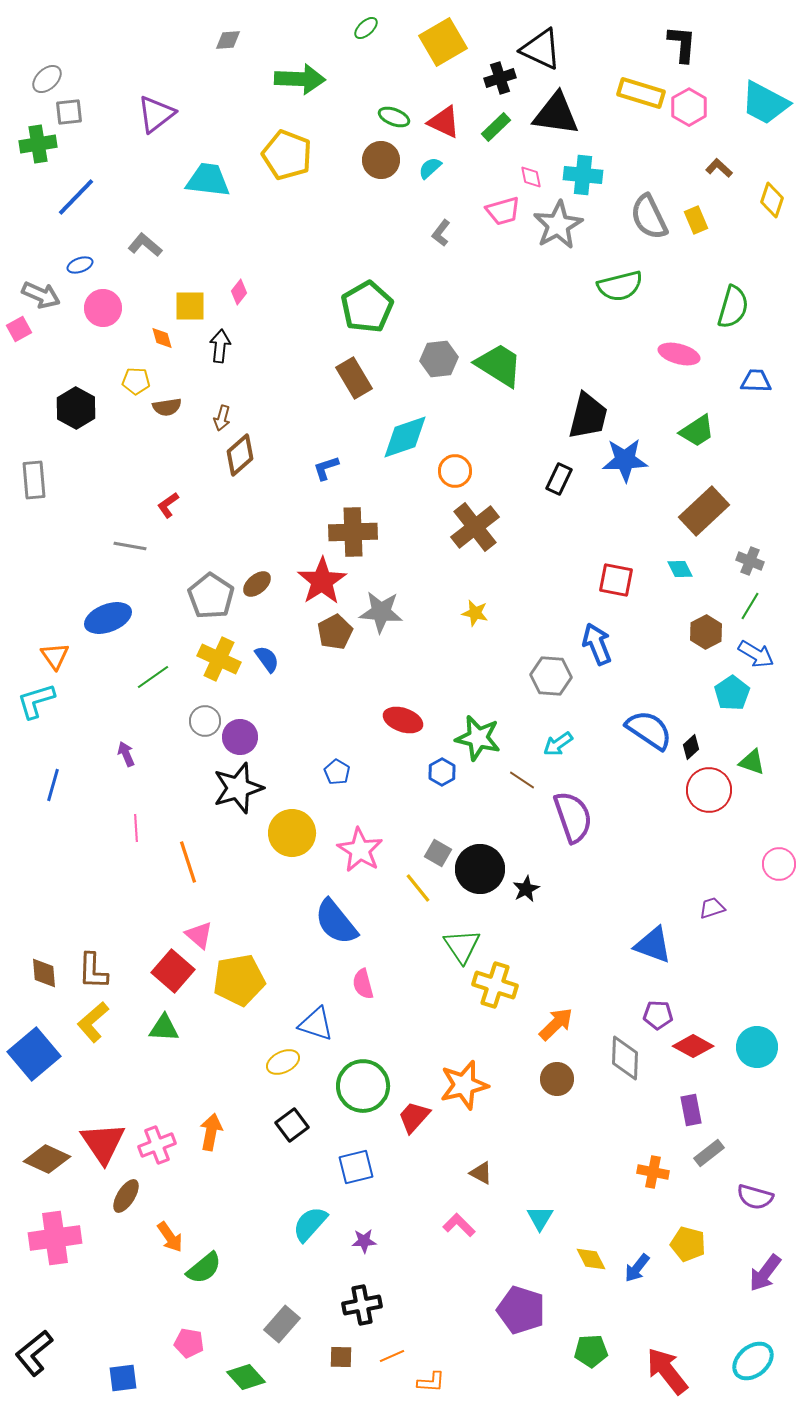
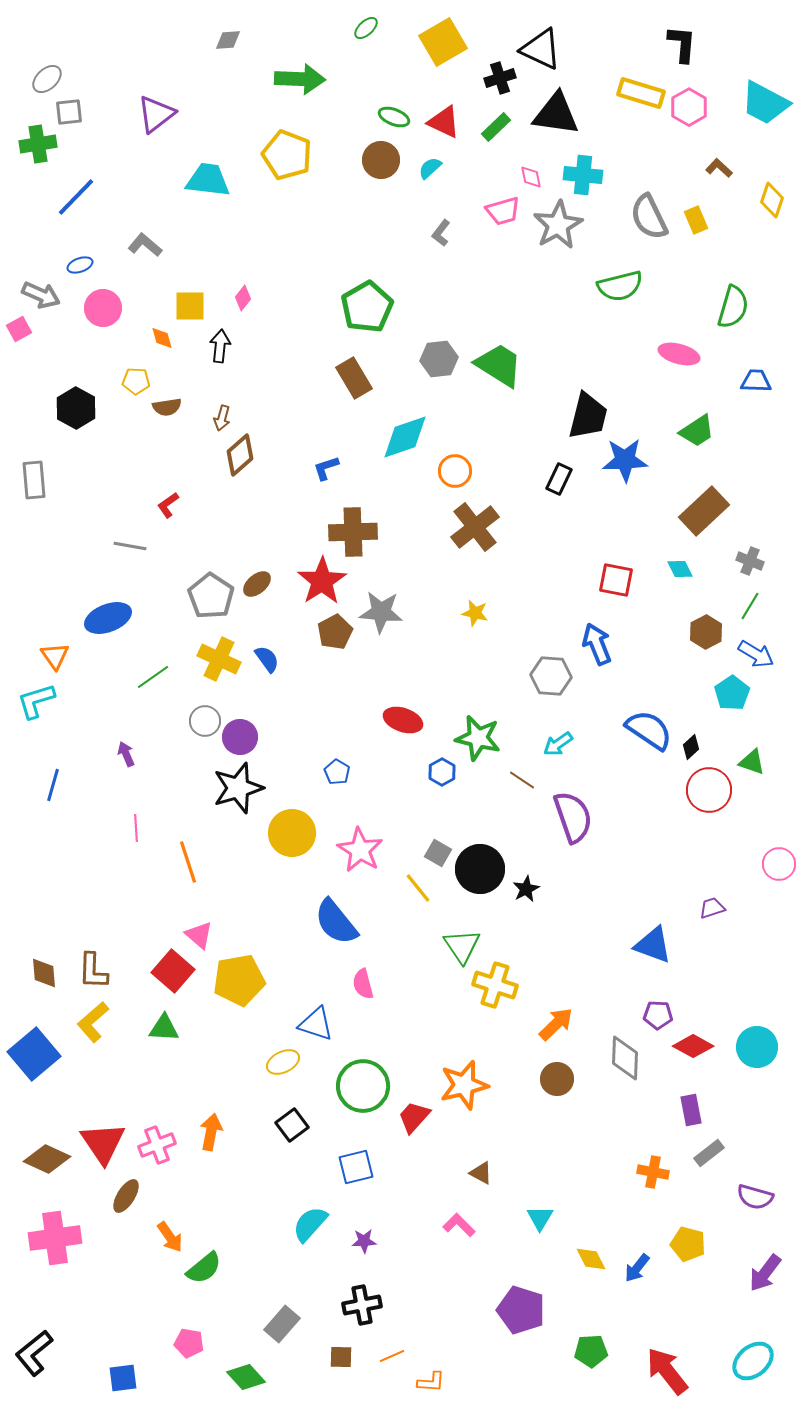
pink diamond at (239, 292): moved 4 px right, 6 px down
